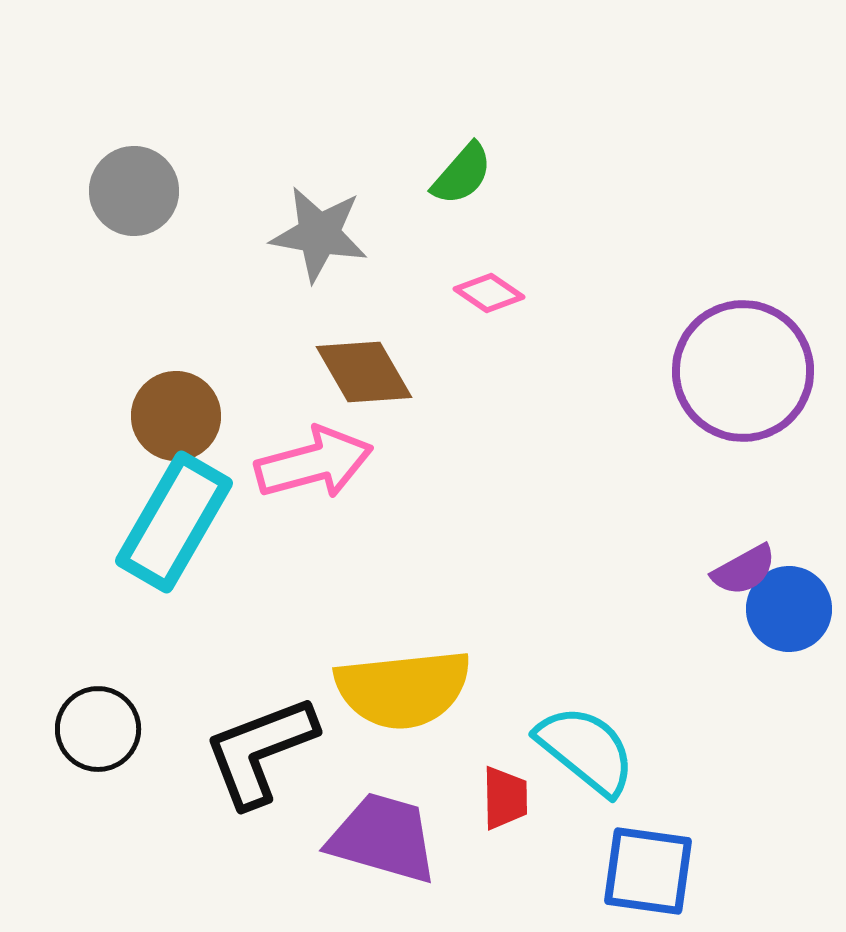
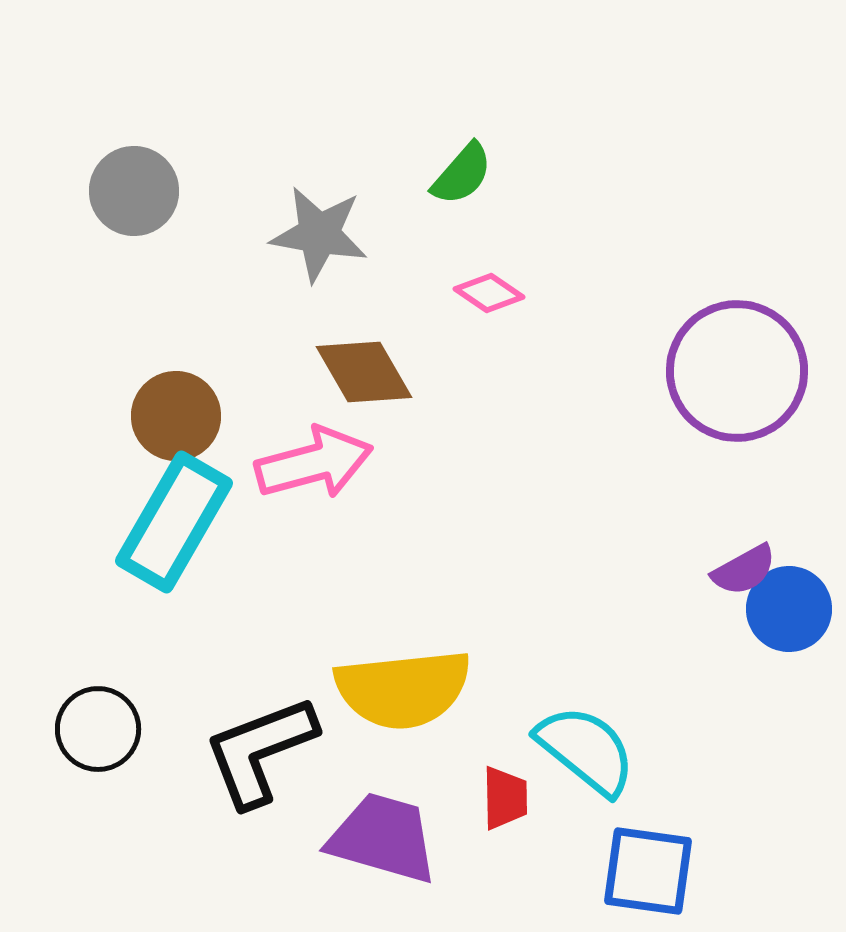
purple circle: moved 6 px left
